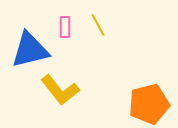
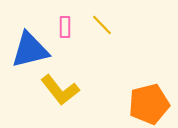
yellow line: moved 4 px right; rotated 15 degrees counterclockwise
